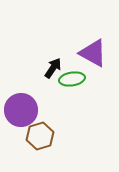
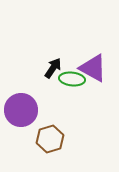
purple triangle: moved 15 px down
green ellipse: rotated 15 degrees clockwise
brown hexagon: moved 10 px right, 3 px down
